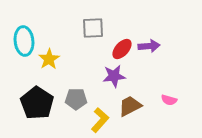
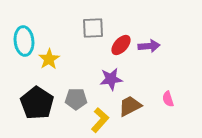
red ellipse: moved 1 px left, 4 px up
purple star: moved 3 px left, 3 px down
pink semicircle: moved 1 px left, 1 px up; rotated 56 degrees clockwise
